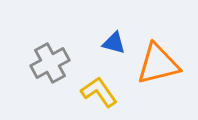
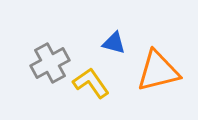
orange triangle: moved 7 px down
yellow L-shape: moved 8 px left, 9 px up
